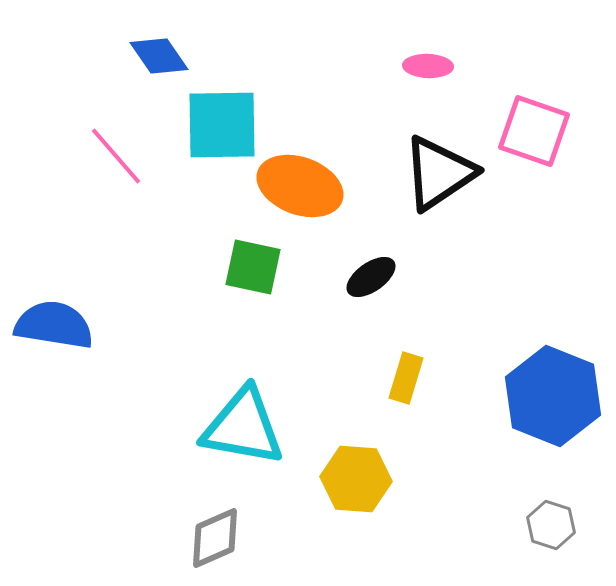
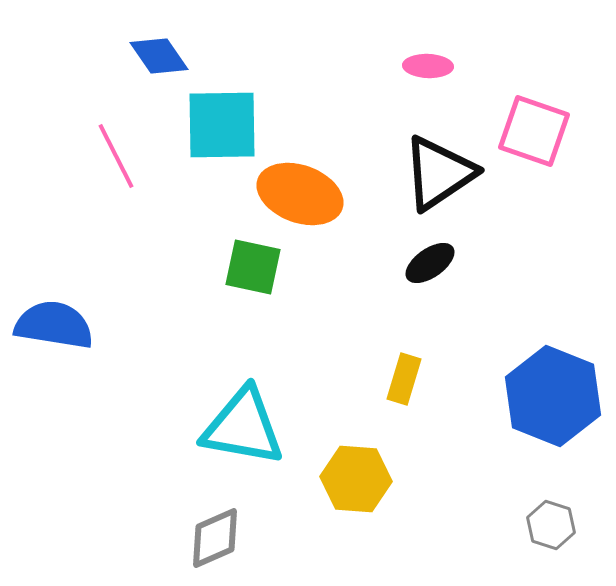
pink line: rotated 14 degrees clockwise
orange ellipse: moved 8 px down
black ellipse: moved 59 px right, 14 px up
yellow rectangle: moved 2 px left, 1 px down
